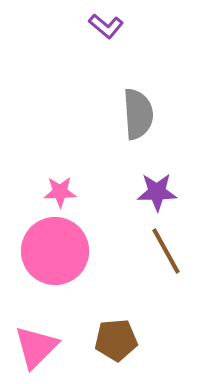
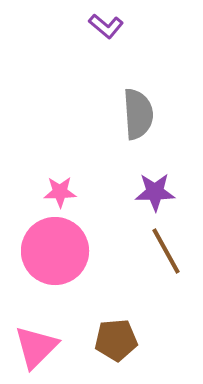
purple star: moved 2 px left
